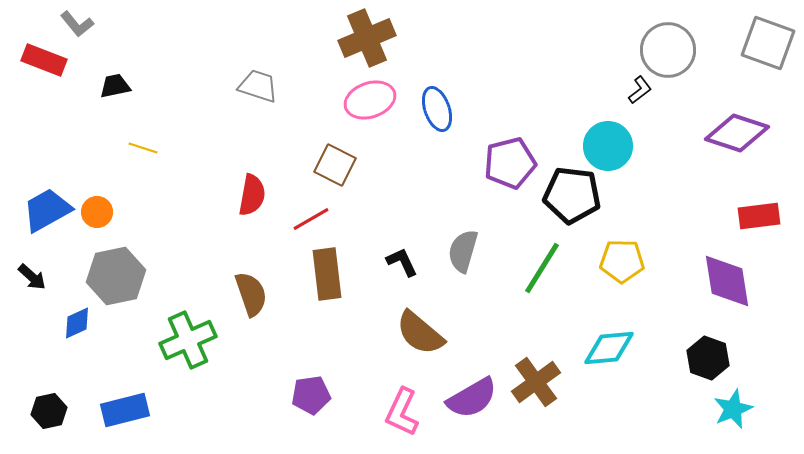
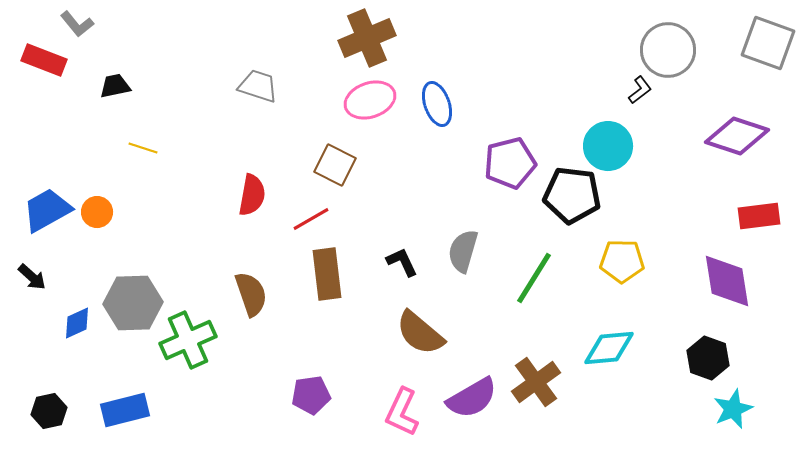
blue ellipse at (437, 109): moved 5 px up
purple diamond at (737, 133): moved 3 px down
green line at (542, 268): moved 8 px left, 10 px down
gray hexagon at (116, 276): moved 17 px right, 27 px down; rotated 10 degrees clockwise
